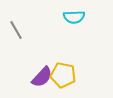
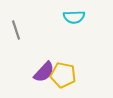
gray line: rotated 12 degrees clockwise
purple semicircle: moved 2 px right, 5 px up
